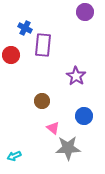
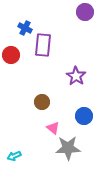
brown circle: moved 1 px down
